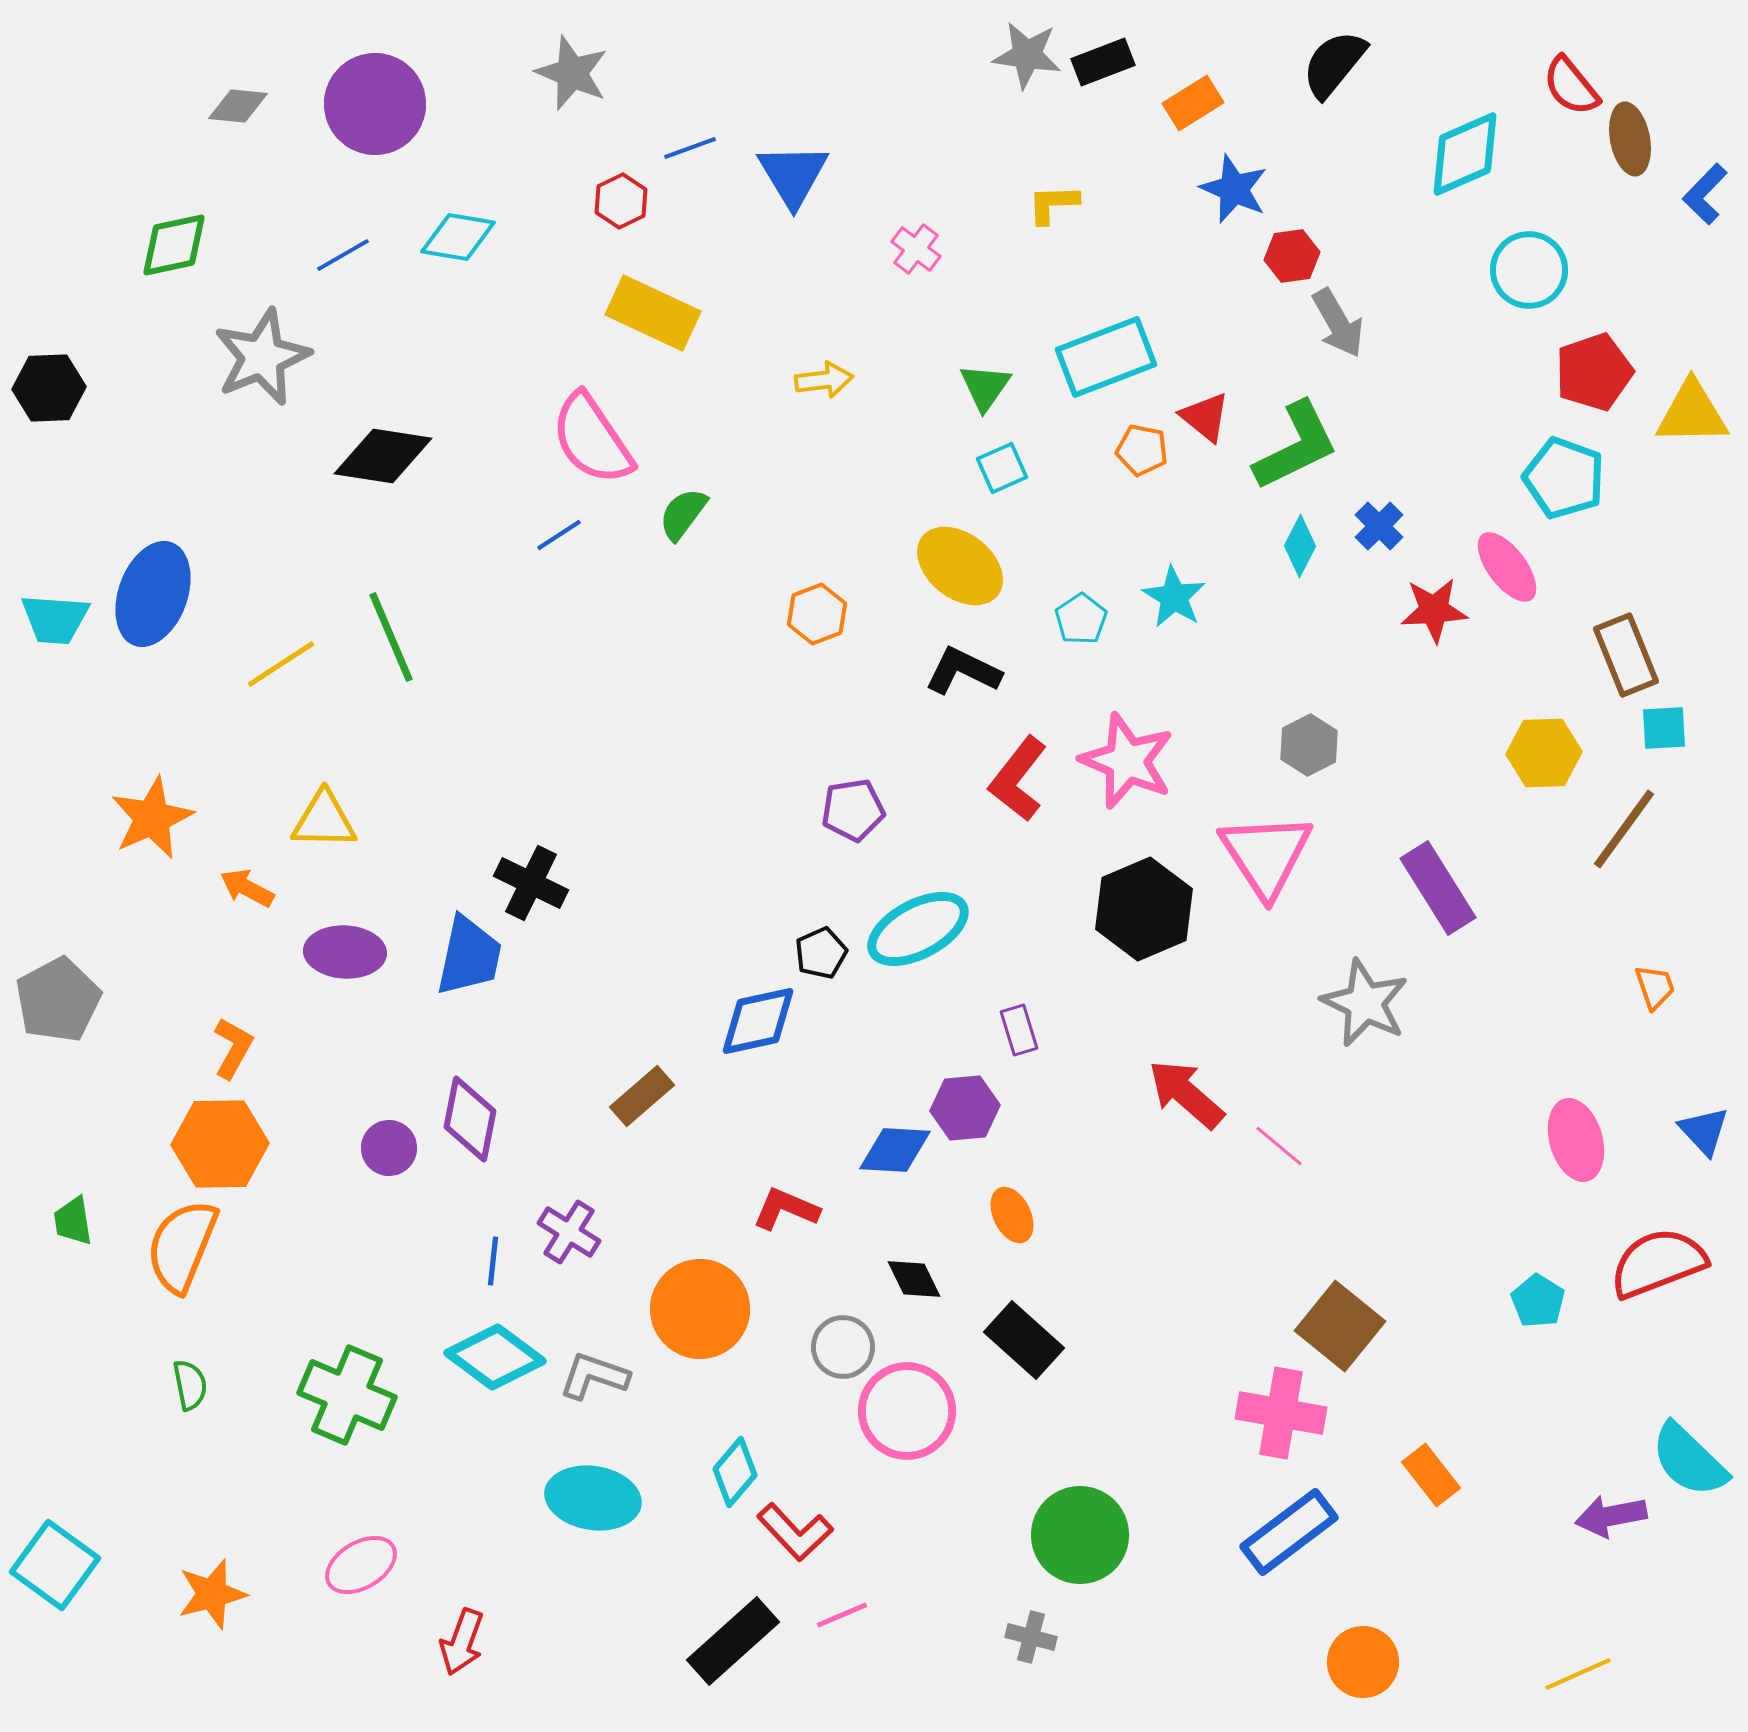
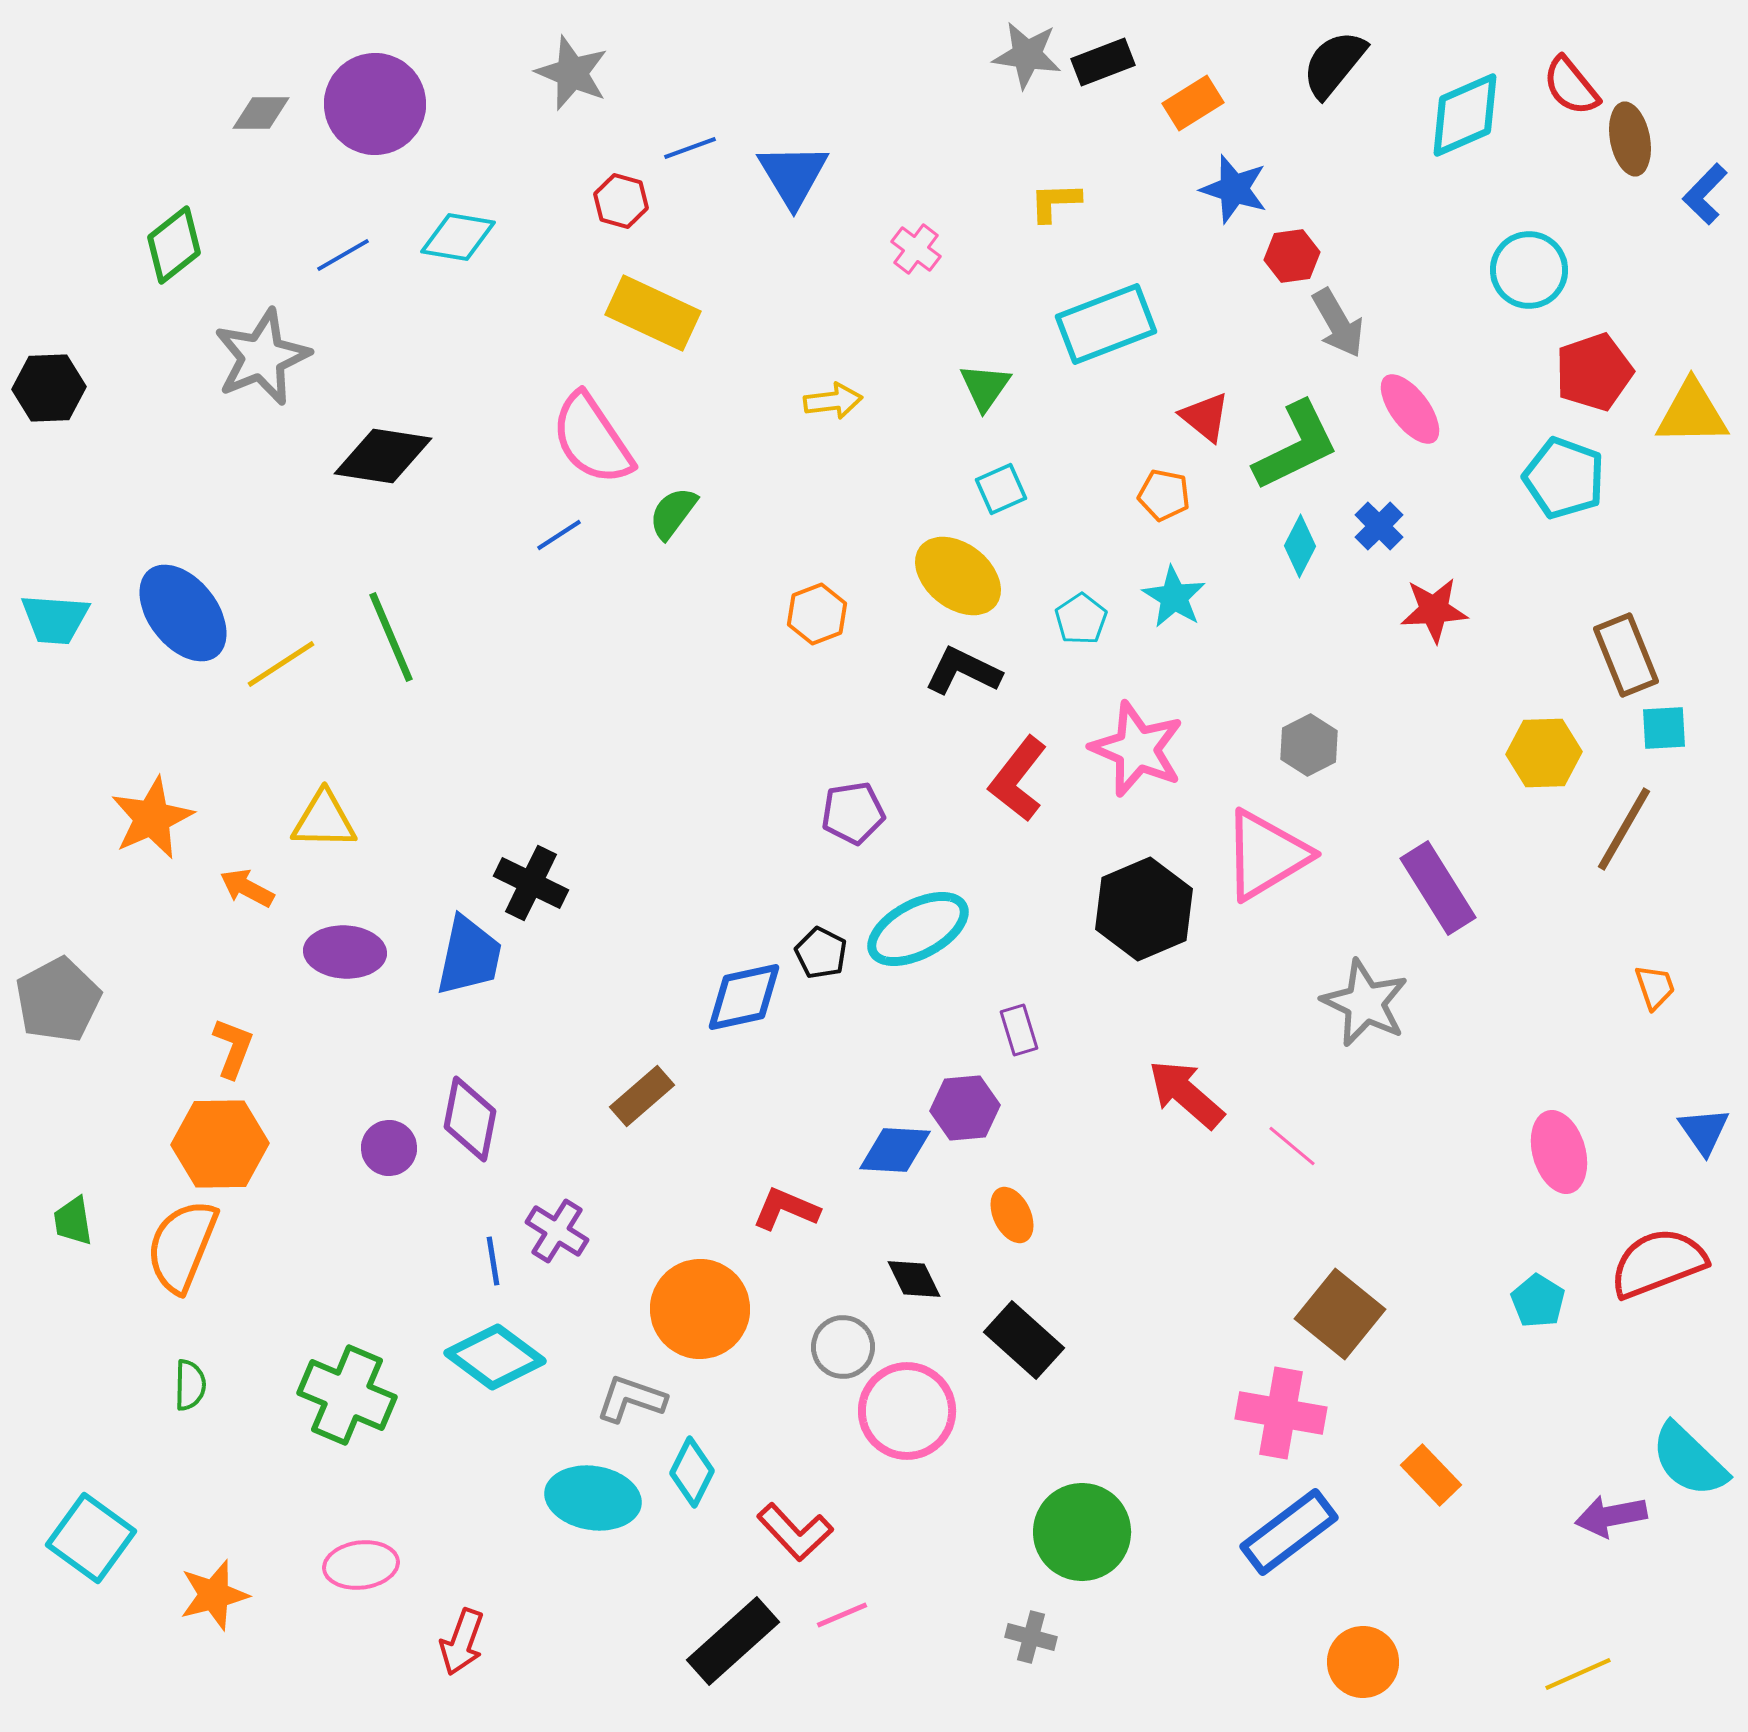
gray diamond at (238, 106): moved 23 px right, 7 px down; rotated 6 degrees counterclockwise
cyan diamond at (1465, 154): moved 39 px up
blue star at (1234, 189): rotated 6 degrees counterclockwise
red hexagon at (621, 201): rotated 18 degrees counterclockwise
yellow L-shape at (1053, 204): moved 2 px right, 2 px up
green diamond at (174, 245): rotated 26 degrees counterclockwise
cyan rectangle at (1106, 357): moved 33 px up
yellow arrow at (824, 380): moved 9 px right, 21 px down
orange pentagon at (1142, 450): moved 22 px right, 45 px down
cyan square at (1002, 468): moved 1 px left, 21 px down
green semicircle at (683, 514): moved 10 px left, 1 px up
yellow ellipse at (960, 566): moved 2 px left, 10 px down
pink ellipse at (1507, 567): moved 97 px left, 158 px up
blue ellipse at (153, 594): moved 30 px right, 19 px down; rotated 58 degrees counterclockwise
pink star at (1127, 761): moved 10 px right, 12 px up
purple pentagon at (853, 810): moved 3 px down
brown line at (1624, 829): rotated 6 degrees counterclockwise
pink triangle at (1266, 855): rotated 32 degrees clockwise
black pentagon at (821, 953): rotated 21 degrees counterclockwise
blue diamond at (758, 1021): moved 14 px left, 24 px up
orange L-shape at (233, 1048): rotated 8 degrees counterclockwise
blue triangle at (1704, 1131): rotated 8 degrees clockwise
pink ellipse at (1576, 1140): moved 17 px left, 12 px down
pink line at (1279, 1146): moved 13 px right
purple cross at (569, 1232): moved 12 px left, 1 px up
blue line at (493, 1261): rotated 15 degrees counterclockwise
brown square at (1340, 1326): moved 12 px up
gray L-shape at (594, 1376): moved 37 px right, 23 px down
green semicircle at (190, 1385): rotated 12 degrees clockwise
cyan diamond at (735, 1472): moved 43 px left; rotated 14 degrees counterclockwise
orange rectangle at (1431, 1475): rotated 6 degrees counterclockwise
green circle at (1080, 1535): moved 2 px right, 3 px up
cyan square at (55, 1565): moved 36 px right, 27 px up
pink ellipse at (361, 1565): rotated 24 degrees clockwise
orange star at (212, 1594): moved 2 px right, 1 px down
